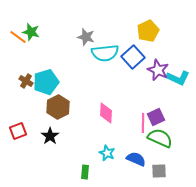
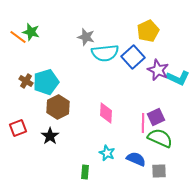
red square: moved 3 px up
